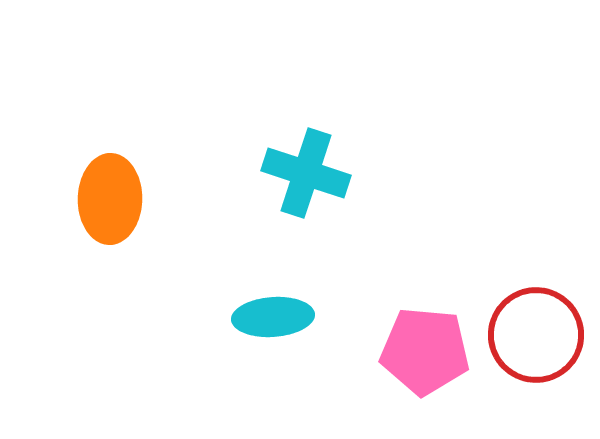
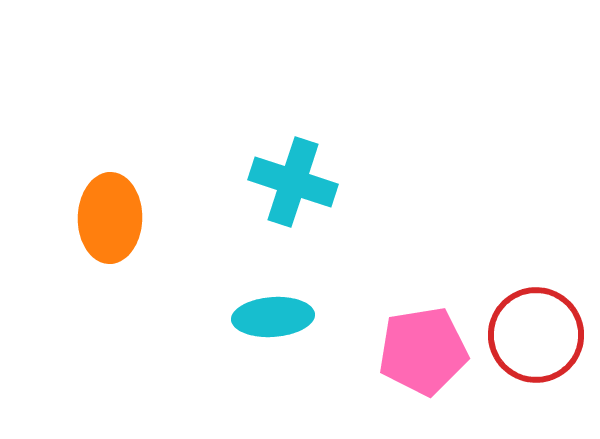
cyan cross: moved 13 px left, 9 px down
orange ellipse: moved 19 px down
pink pentagon: moved 2 px left; rotated 14 degrees counterclockwise
